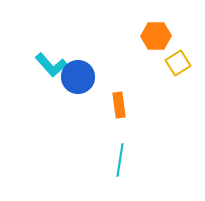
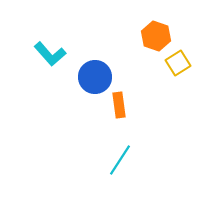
orange hexagon: rotated 20 degrees clockwise
cyan L-shape: moved 1 px left, 11 px up
blue circle: moved 17 px right
cyan line: rotated 24 degrees clockwise
